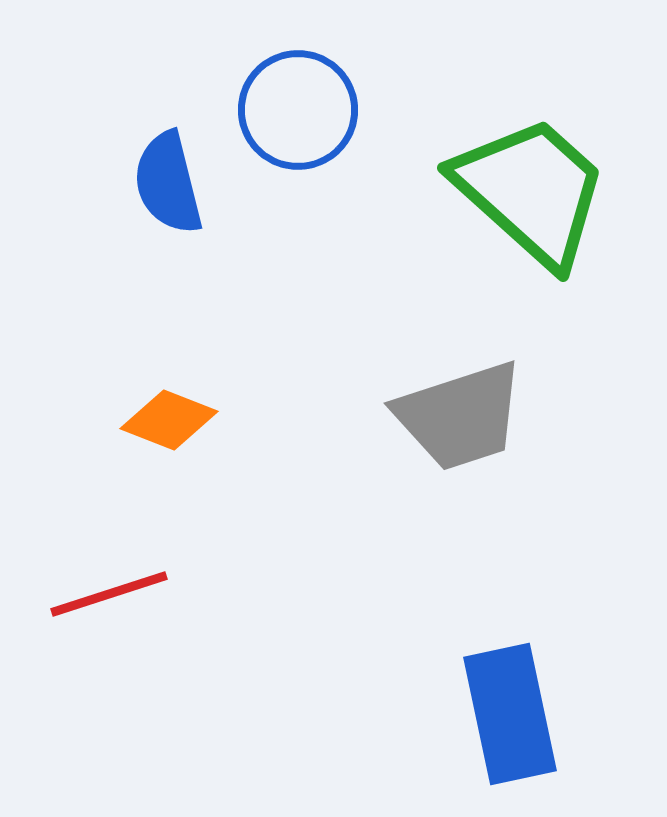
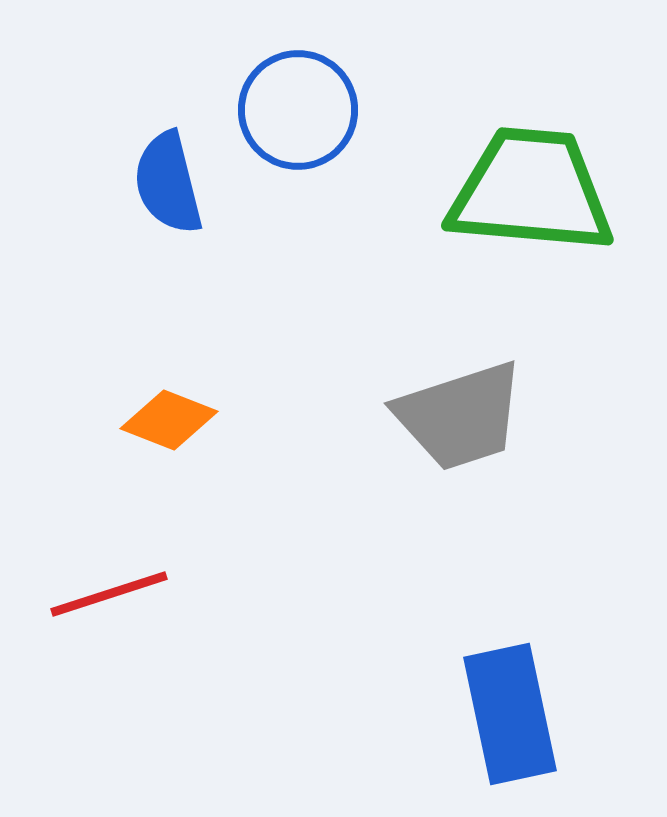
green trapezoid: rotated 37 degrees counterclockwise
